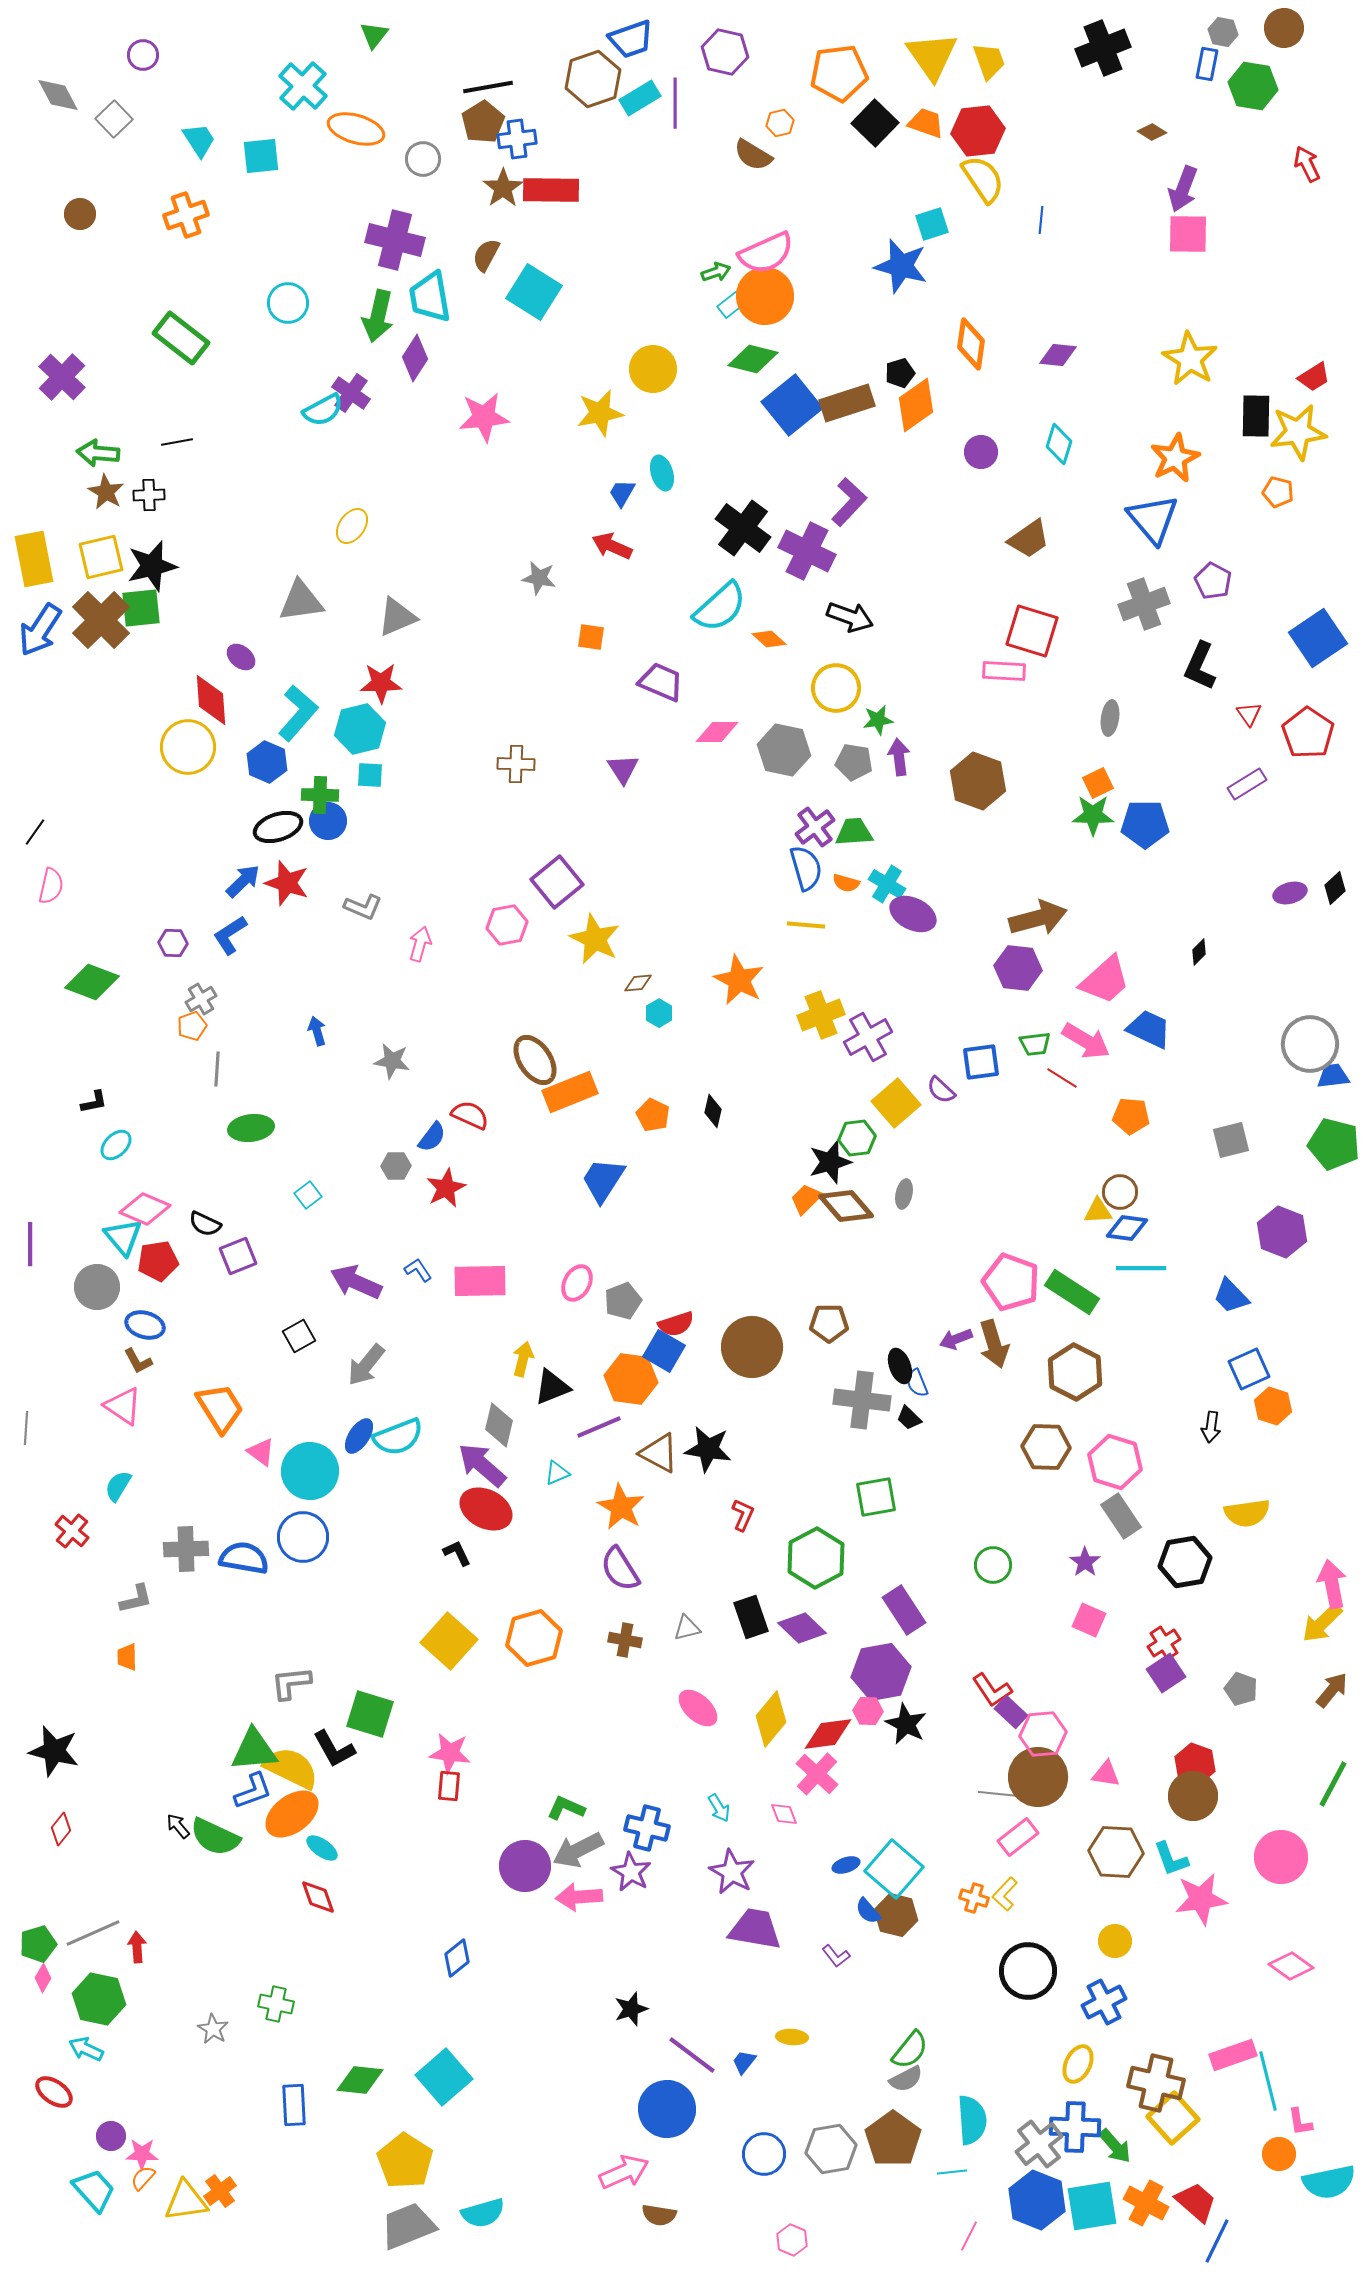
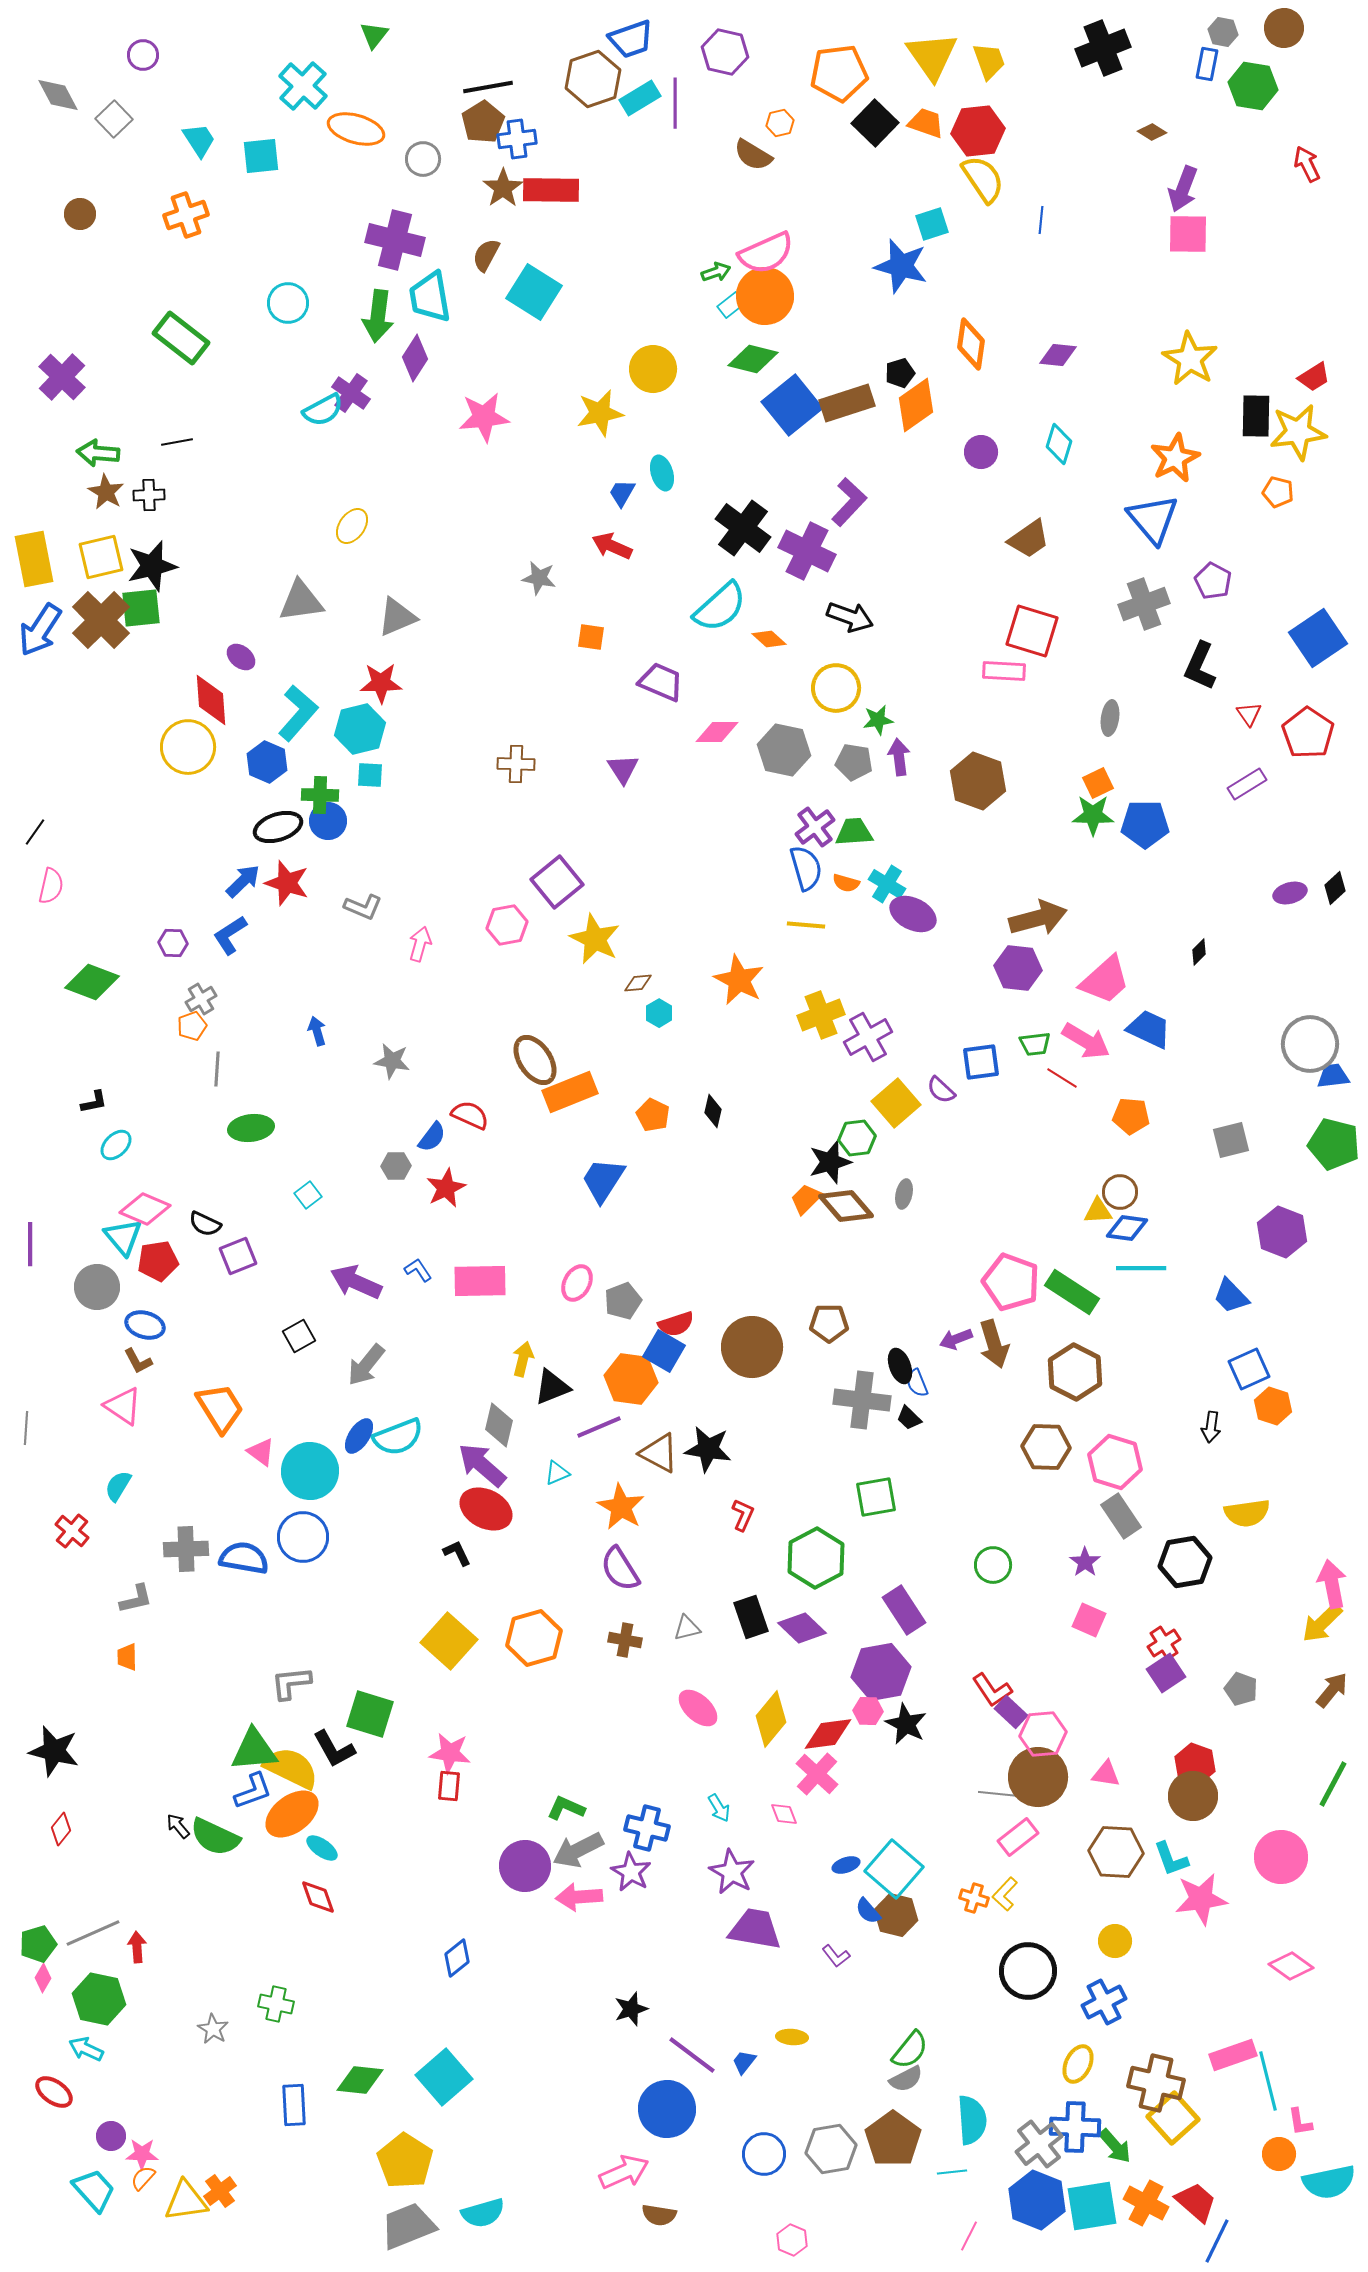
green arrow at (378, 316): rotated 6 degrees counterclockwise
